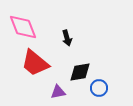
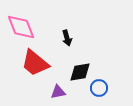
pink diamond: moved 2 px left
